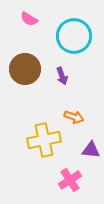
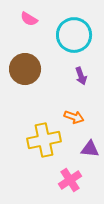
cyan circle: moved 1 px up
purple arrow: moved 19 px right
purple triangle: moved 1 px left, 1 px up
